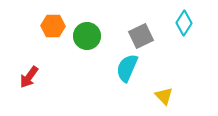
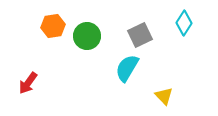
orange hexagon: rotated 10 degrees counterclockwise
gray square: moved 1 px left, 1 px up
cyan semicircle: rotated 8 degrees clockwise
red arrow: moved 1 px left, 6 px down
